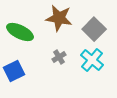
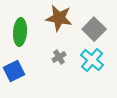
green ellipse: rotated 68 degrees clockwise
